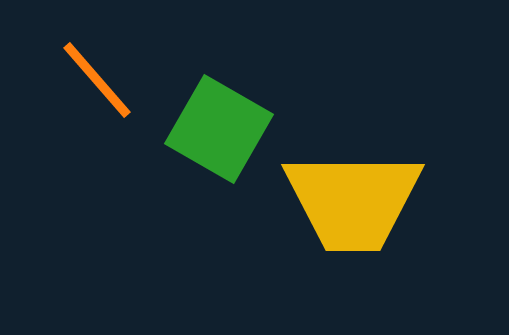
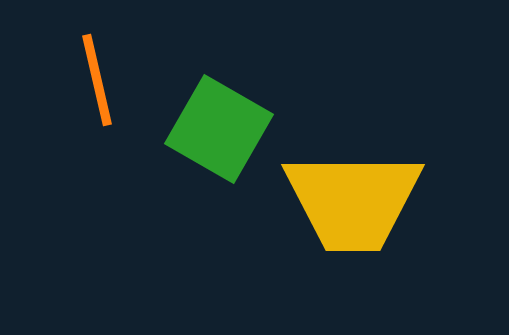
orange line: rotated 28 degrees clockwise
